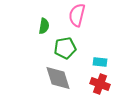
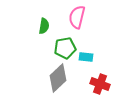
pink semicircle: moved 2 px down
cyan rectangle: moved 14 px left, 5 px up
gray diamond: rotated 64 degrees clockwise
